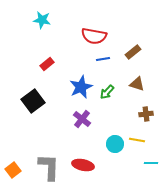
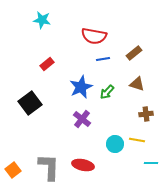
brown rectangle: moved 1 px right, 1 px down
black square: moved 3 px left, 2 px down
